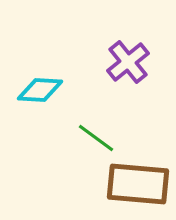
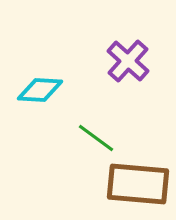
purple cross: moved 1 px up; rotated 9 degrees counterclockwise
